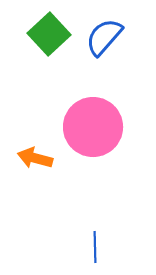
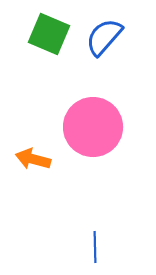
green square: rotated 24 degrees counterclockwise
orange arrow: moved 2 px left, 1 px down
